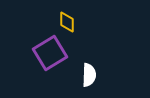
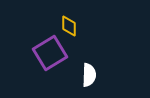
yellow diamond: moved 2 px right, 4 px down
